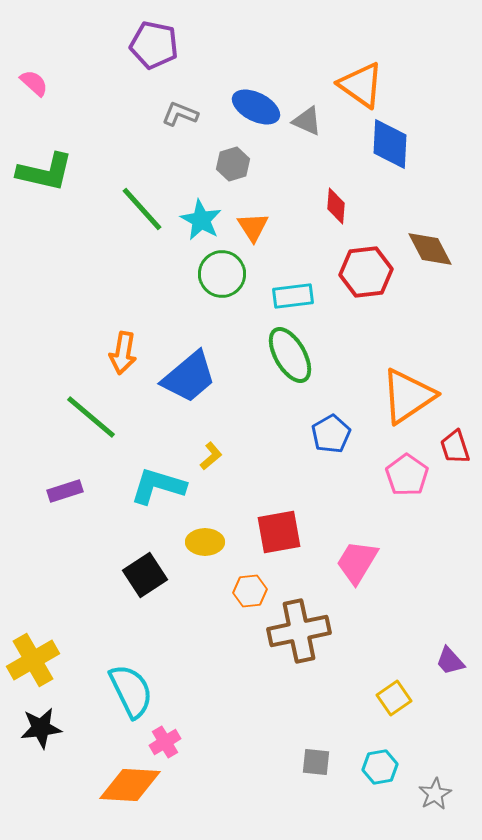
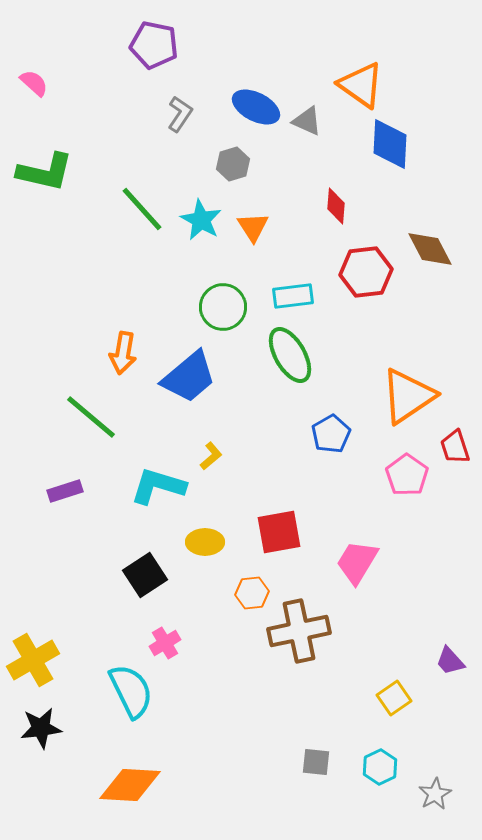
gray L-shape at (180, 114): rotated 102 degrees clockwise
green circle at (222, 274): moved 1 px right, 33 px down
orange hexagon at (250, 591): moved 2 px right, 2 px down
pink cross at (165, 742): moved 99 px up
cyan hexagon at (380, 767): rotated 16 degrees counterclockwise
